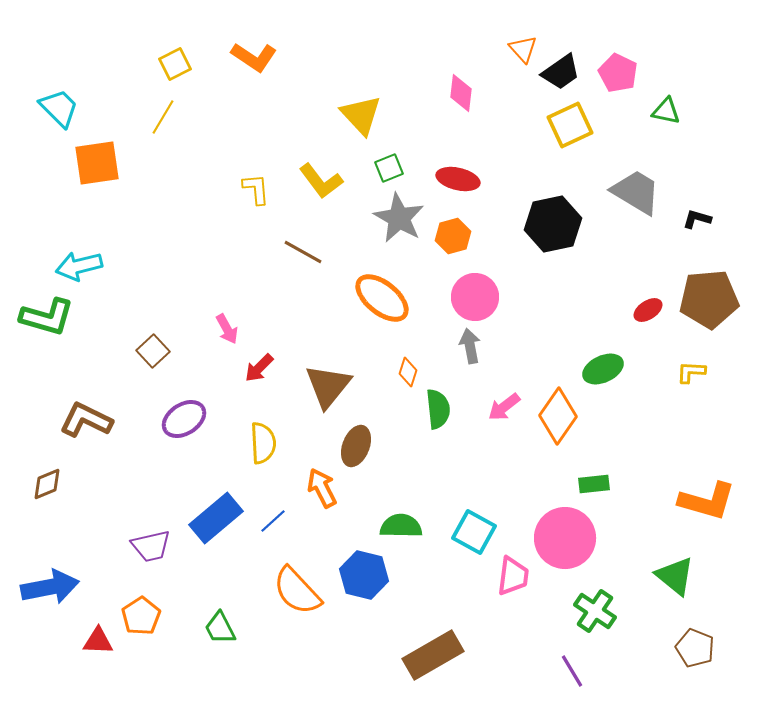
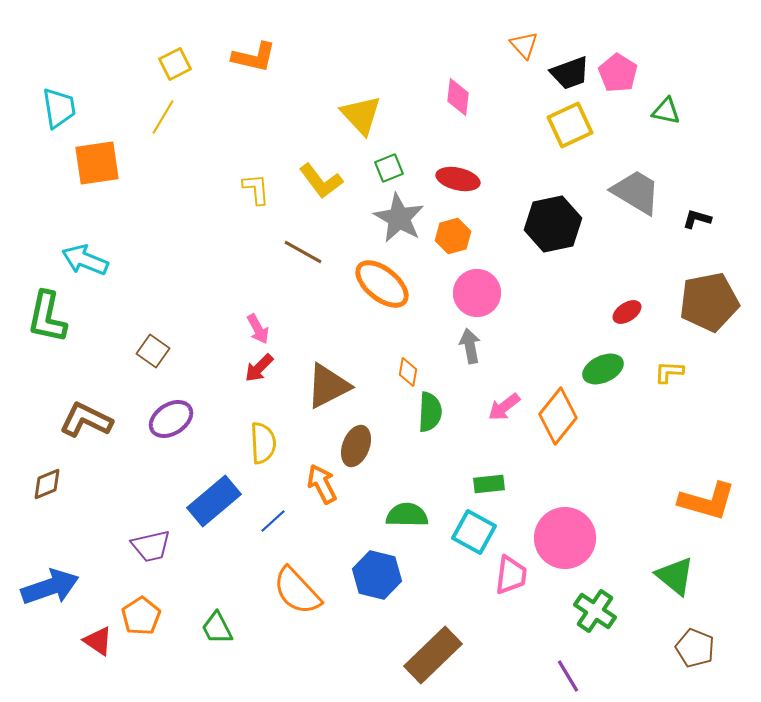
orange triangle at (523, 49): moved 1 px right, 4 px up
orange L-shape at (254, 57): rotated 21 degrees counterclockwise
black trapezoid at (561, 72): moved 9 px right, 1 px down; rotated 15 degrees clockwise
pink pentagon at (618, 73): rotated 6 degrees clockwise
pink diamond at (461, 93): moved 3 px left, 4 px down
cyan trapezoid at (59, 108): rotated 36 degrees clockwise
cyan arrow at (79, 266): moved 6 px right, 6 px up; rotated 36 degrees clockwise
pink circle at (475, 297): moved 2 px right, 4 px up
orange ellipse at (382, 298): moved 14 px up
brown pentagon at (709, 299): moved 3 px down; rotated 6 degrees counterclockwise
red ellipse at (648, 310): moved 21 px left, 2 px down
green L-shape at (47, 317): rotated 86 degrees clockwise
pink arrow at (227, 329): moved 31 px right
brown square at (153, 351): rotated 12 degrees counterclockwise
orange diamond at (408, 372): rotated 8 degrees counterclockwise
yellow L-shape at (691, 372): moved 22 px left
brown triangle at (328, 386): rotated 24 degrees clockwise
green semicircle at (438, 409): moved 8 px left, 3 px down; rotated 9 degrees clockwise
orange diamond at (558, 416): rotated 4 degrees clockwise
purple ellipse at (184, 419): moved 13 px left
green rectangle at (594, 484): moved 105 px left
orange arrow at (322, 488): moved 4 px up
blue rectangle at (216, 518): moved 2 px left, 17 px up
green semicircle at (401, 526): moved 6 px right, 11 px up
blue hexagon at (364, 575): moved 13 px right
pink trapezoid at (513, 576): moved 2 px left, 1 px up
blue arrow at (50, 587): rotated 8 degrees counterclockwise
green trapezoid at (220, 628): moved 3 px left
red triangle at (98, 641): rotated 32 degrees clockwise
brown rectangle at (433, 655): rotated 14 degrees counterclockwise
purple line at (572, 671): moved 4 px left, 5 px down
